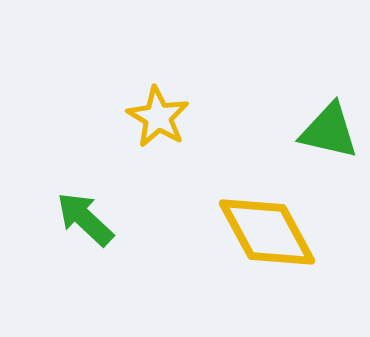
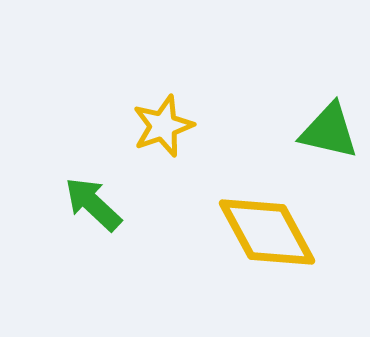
yellow star: moved 5 px right, 9 px down; rotated 22 degrees clockwise
green arrow: moved 8 px right, 15 px up
